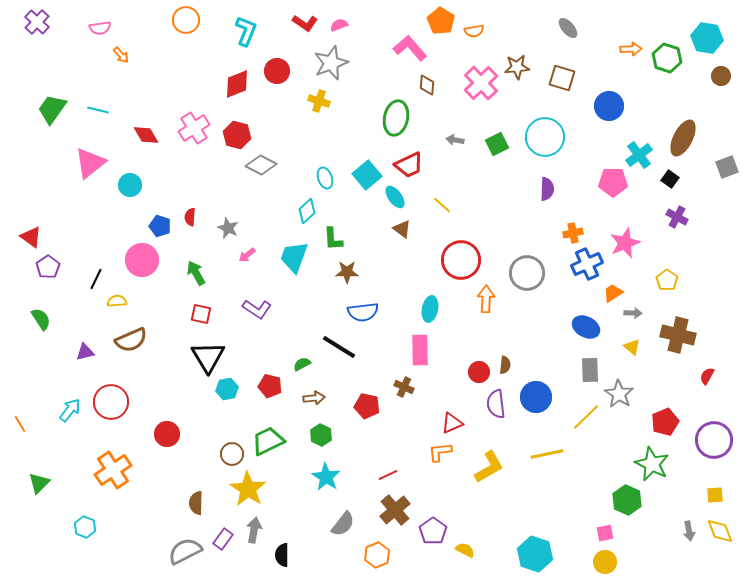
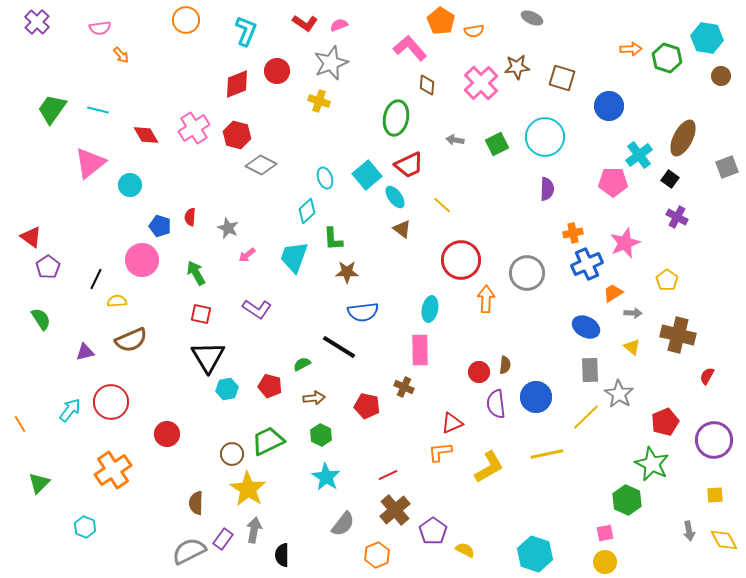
gray ellipse at (568, 28): moved 36 px left, 10 px up; rotated 25 degrees counterclockwise
yellow diamond at (720, 531): moved 4 px right, 9 px down; rotated 8 degrees counterclockwise
gray semicircle at (185, 551): moved 4 px right
